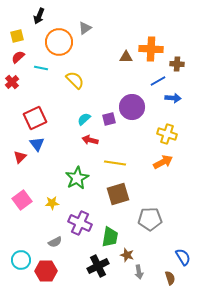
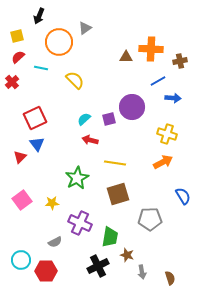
brown cross: moved 3 px right, 3 px up; rotated 16 degrees counterclockwise
blue semicircle: moved 61 px up
gray arrow: moved 3 px right
